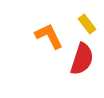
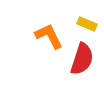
yellow rectangle: rotated 30 degrees counterclockwise
